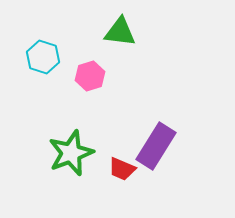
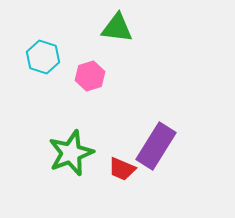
green triangle: moved 3 px left, 4 px up
